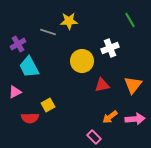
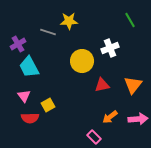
pink triangle: moved 9 px right, 4 px down; rotated 40 degrees counterclockwise
pink arrow: moved 3 px right
